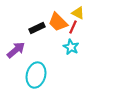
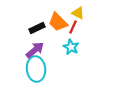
purple arrow: moved 19 px right
cyan ellipse: moved 6 px up; rotated 20 degrees counterclockwise
